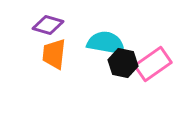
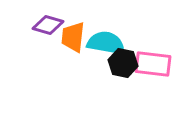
orange trapezoid: moved 19 px right, 17 px up
pink rectangle: rotated 42 degrees clockwise
